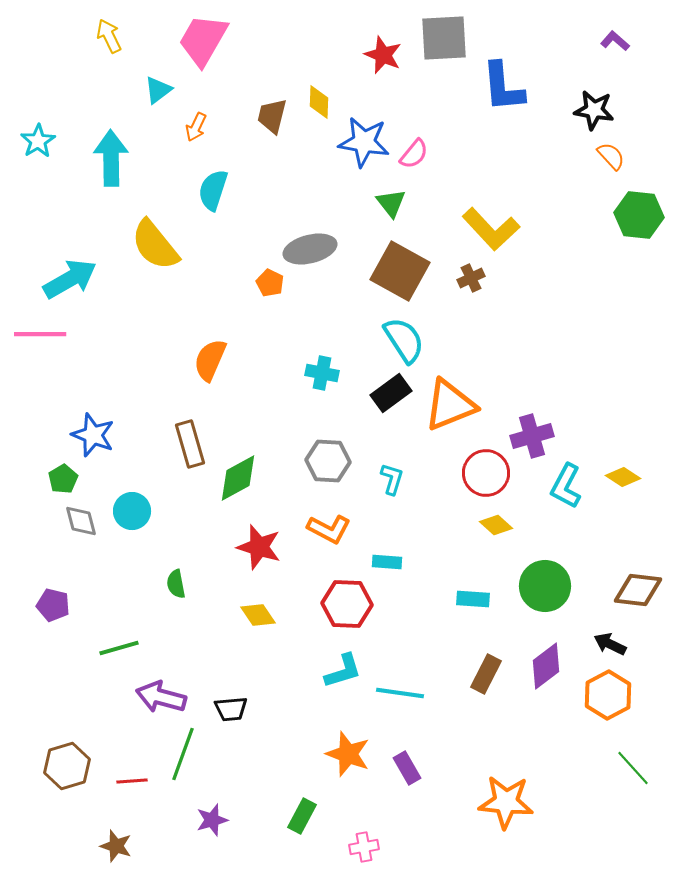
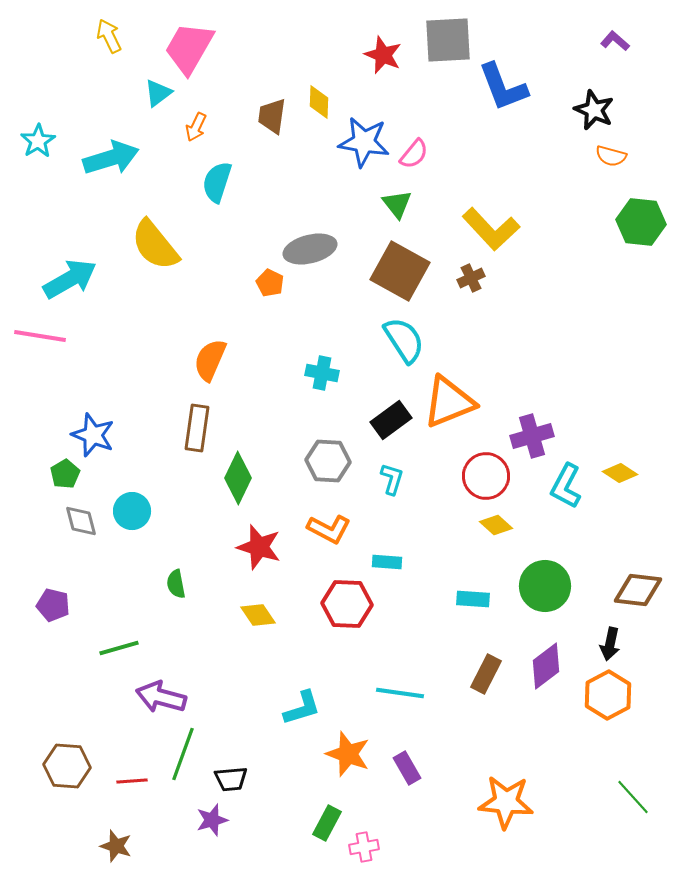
gray square at (444, 38): moved 4 px right, 2 px down
pink trapezoid at (203, 40): moved 14 px left, 8 px down
blue L-shape at (503, 87): rotated 16 degrees counterclockwise
cyan triangle at (158, 90): moved 3 px down
black star at (594, 110): rotated 15 degrees clockwise
brown trapezoid at (272, 116): rotated 6 degrees counterclockwise
orange semicircle at (611, 156): rotated 148 degrees clockwise
cyan arrow at (111, 158): rotated 74 degrees clockwise
cyan semicircle at (213, 190): moved 4 px right, 8 px up
green triangle at (391, 203): moved 6 px right, 1 px down
green hexagon at (639, 215): moved 2 px right, 7 px down
pink line at (40, 334): moved 2 px down; rotated 9 degrees clockwise
black rectangle at (391, 393): moved 27 px down
orange triangle at (450, 405): moved 1 px left, 3 px up
brown rectangle at (190, 444): moved 7 px right, 16 px up; rotated 24 degrees clockwise
red circle at (486, 473): moved 3 px down
yellow diamond at (623, 477): moved 3 px left, 4 px up
green diamond at (238, 478): rotated 36 degrees counterclockwise
green pentagon at (63, 479): moved 2 px right, 5 px up
black arrow at (610, 644): rotated 104 degrees counterclockwise
cyan L-shape at (343, 671): moved 41 px left, 37 px down
black trapezoid at (231, 709): moved 70 px down
brown hexagon at (67, 766): rotated 21 degrees clockwise
green line at (633, 768): moved 29 px down
green rectangle at (302, 816): moved 25 px right, 7 px down
